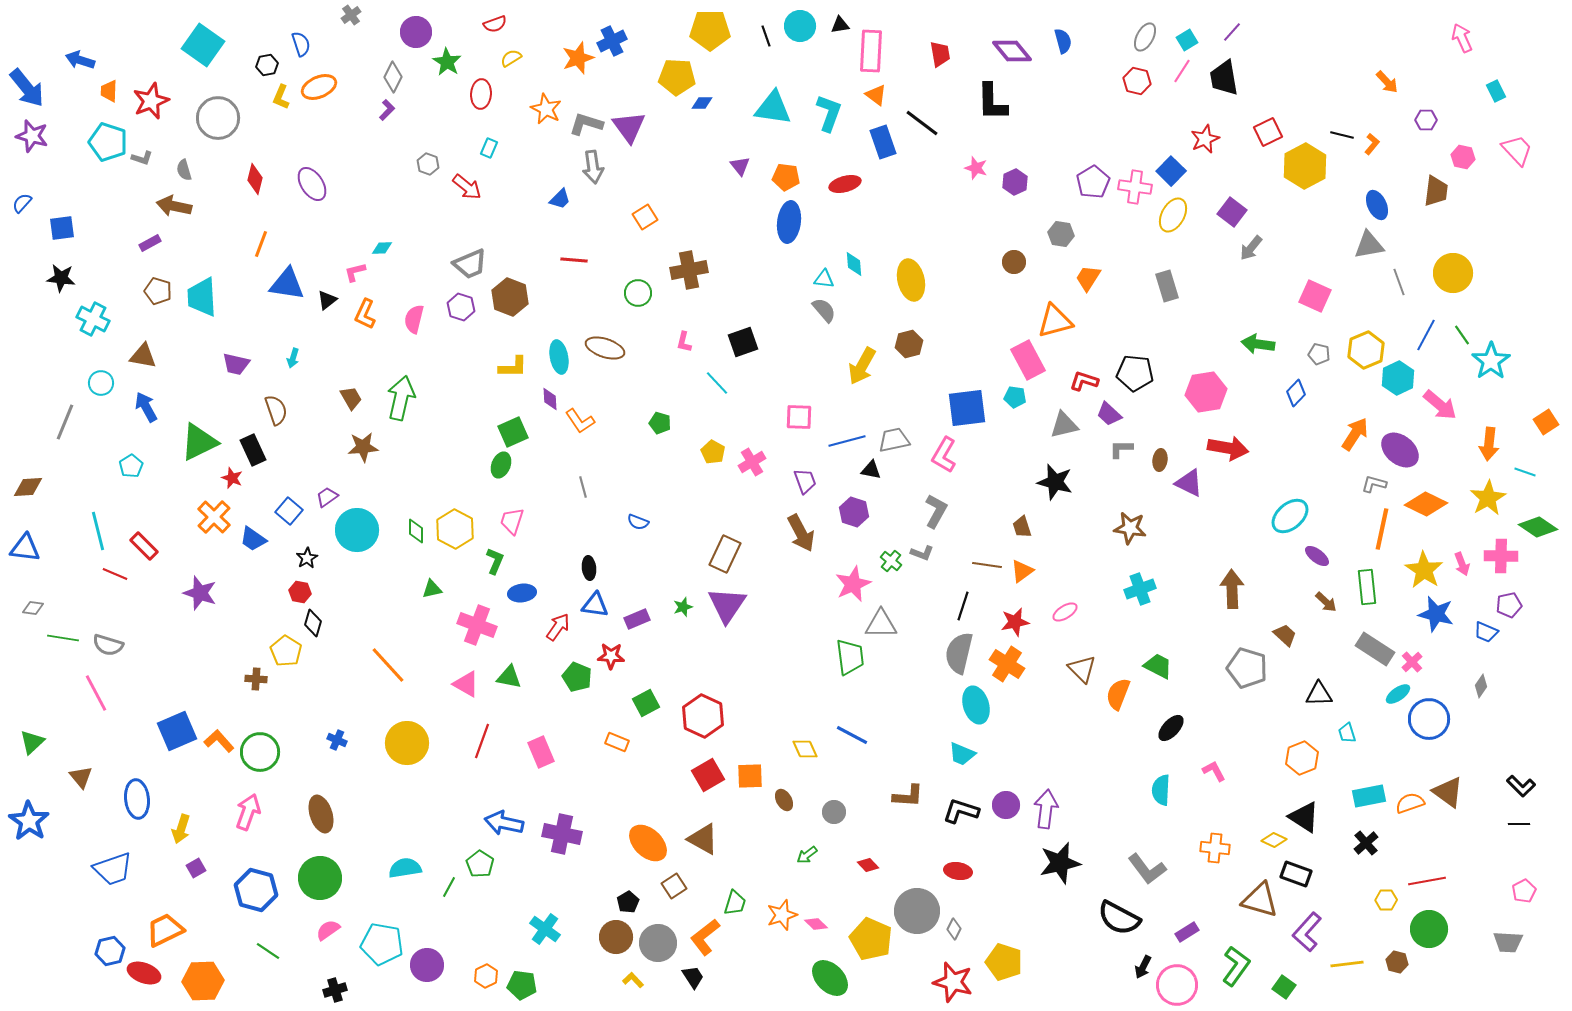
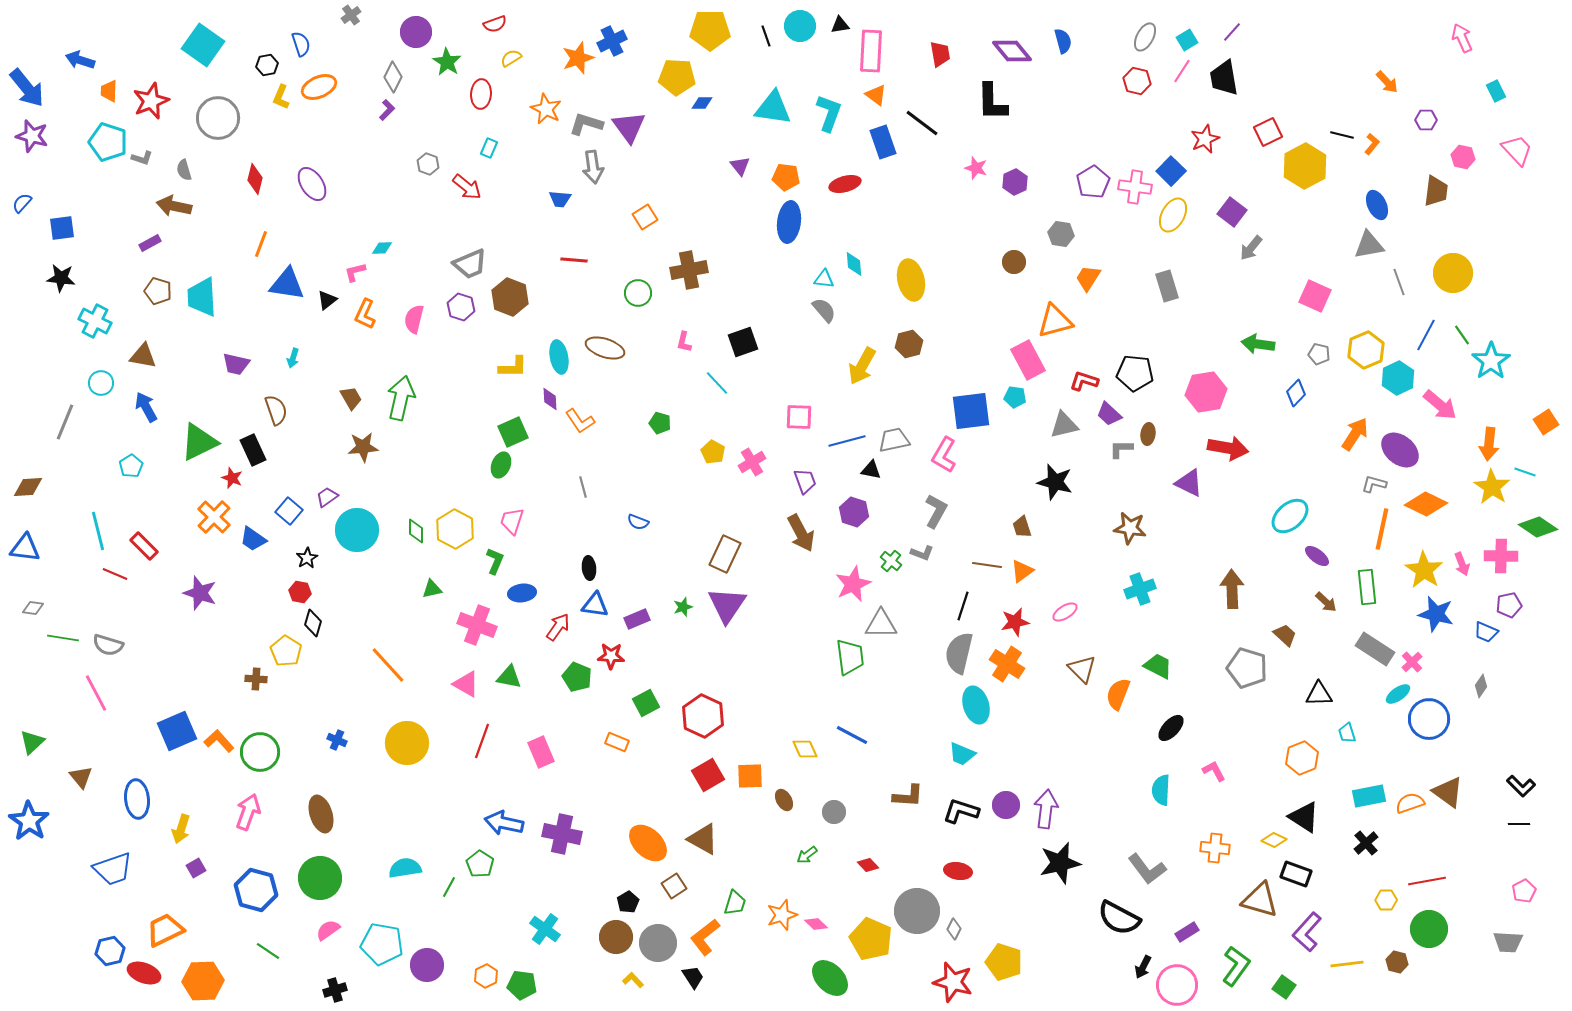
blue trapezoid at (560, 199): rotated 50 degrees clockwise
cyan cross at (93, 319): moved 2 px right, 2 px down
blue square at (967, 408): moved 4 px right, 3 px down
brown ellipse at (1160, 460): moved 12 px left, 26 px up
yellow star at (1488, 498): moved 4 px right, 11 px up; rotated 9 degrees counterclockwise
